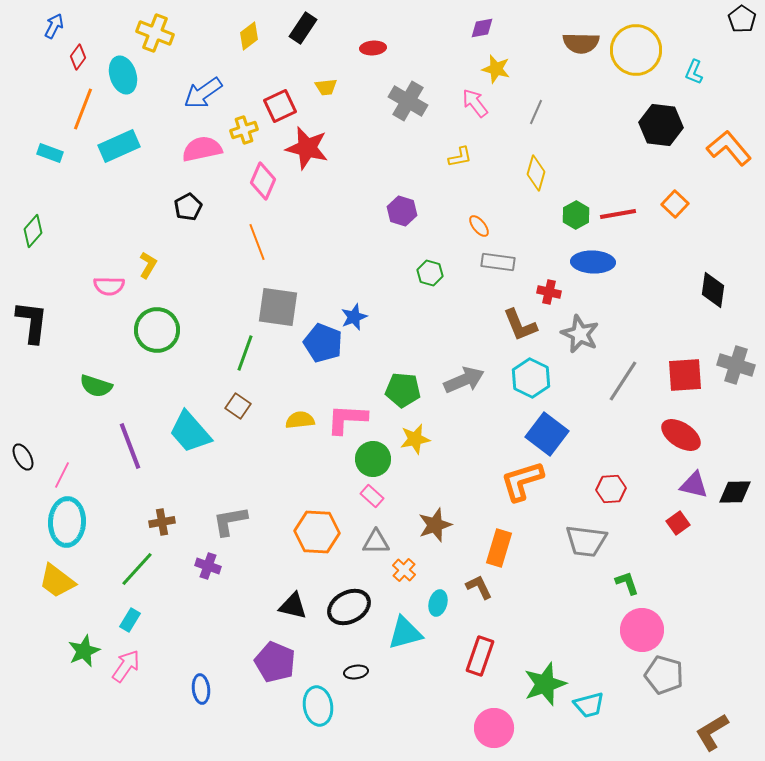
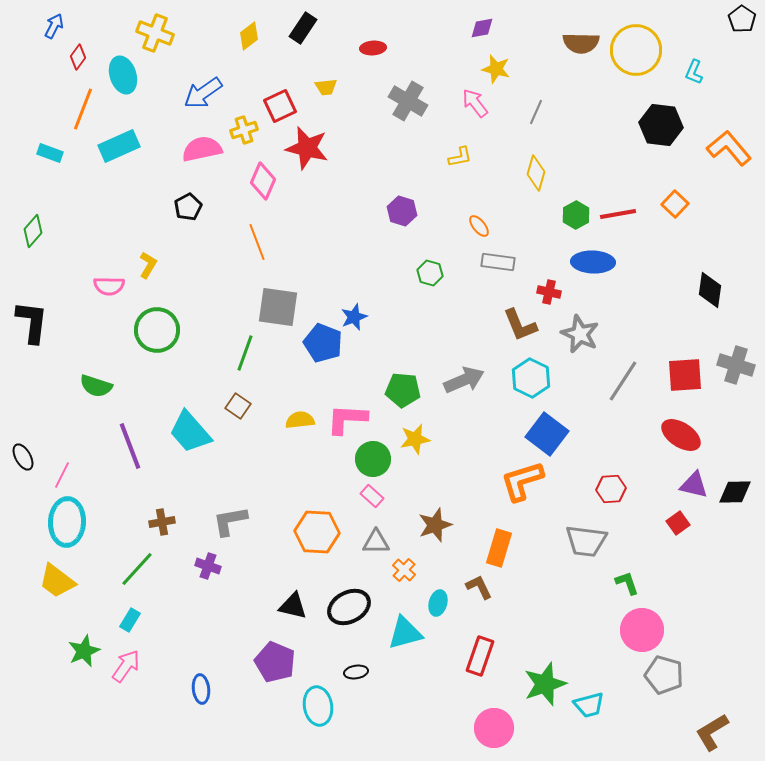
black diamond at (713, 290): moved 3 px left
